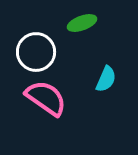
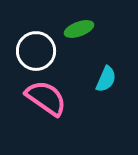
green ellipse: moved 3 px left, 6 px down
white circle: moved 1 px up
